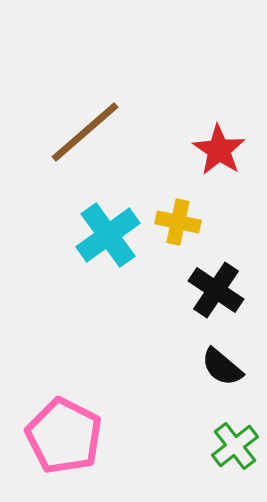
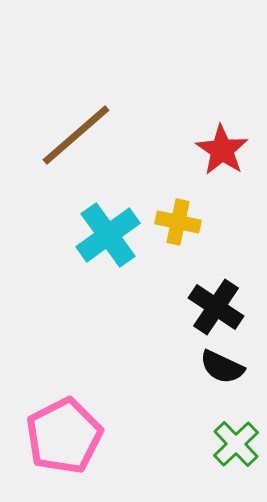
brown line: moved 9 px left, 3 px down
red star: moved 3 px right
black cross: moved 17 px down
black semicircle: rotated 15 degrees counterclockwise
pink pentagon: rotated 18 degrees clockwise
green cross: moved 1 px right, 2 px up; rotated 6 degrees counterclockwise
